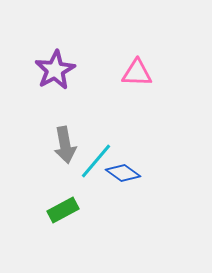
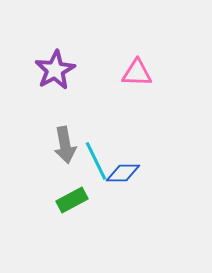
cyan line: rotated 66 degrees counterclockwise
blue diamond: rotated 36 degrees counterclockwise
green rectangle: moved 9 px right, 10 px up
